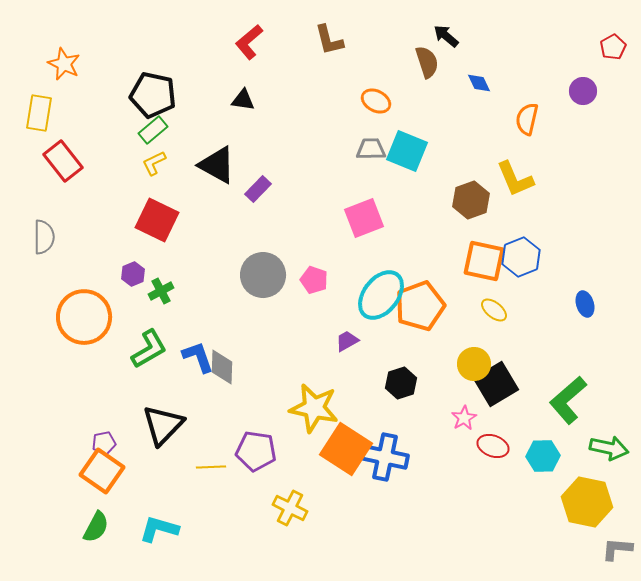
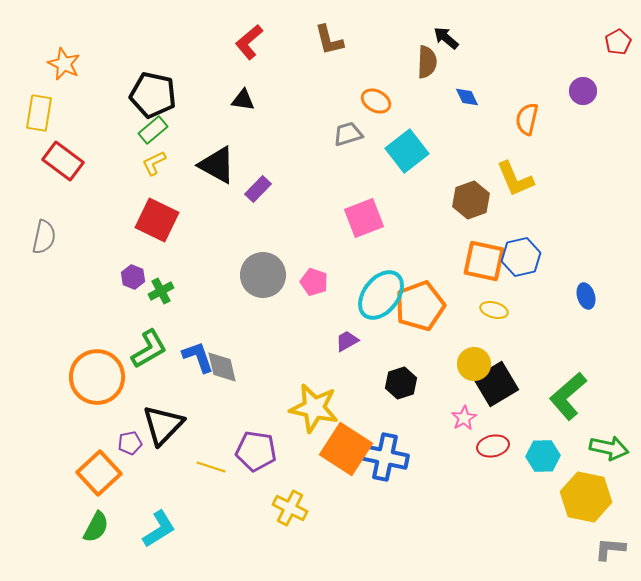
black arrow at (446, 36): moved 2 px down
red pentagon at (613, 47): moved 5 px right, 5 px up
brown semicircle at (427, 62): rotated 20 degrees clockwise
blue diamond at (479, 83): moved 12 px left, 14 px down
gray trapezoid at (371, 149): moved 23 px left, 15 px up; rotated 16 degrees counterclockwise
cyan square at (407, 151): rotated 30 degrees clockwise
red rectangle at (63, 161): rotated 15 degrees counterclockwise
gray semicircle at (44, 237): rotated 12 degrees clockwise
blue hexagon at (521, 257): rotated 9 degrees clockwise
purple hexagon at (133, 274): moved 3 px down; rotated 15 degrees counterclockwise
pink pentagon at (314, 280): moved 2 px down
blue ellipse at (585, 304): moved 1 px right, 8 px up
yellow ellipse at (494, 310): rotated 24 degrees counterclockwise
orange circle at (84, 317): moved 13 px right, 60 px down
gray diamond at (222, 367): rotated 15 degrees counterclockwise
green L-shape at (568, 400): moved 4 px up
purple pentagon at (104, 443): moved 26 px right
red ellipse at (493, 446): rotated 32 degrees counterclockwise
yellow line at (211, 467): rotated 20 degrees clockwise
orange square at (102, 471): moved 3 px left, 2 px down; rotated 12 degrees clockwise
yellow hexagon at (587, 502): moved 1 px left, 5 px up
cyan L-shape at (159, 529): rotated 132 degrees clockwise
gray L-shape at (617, 549): moved 7 px left
